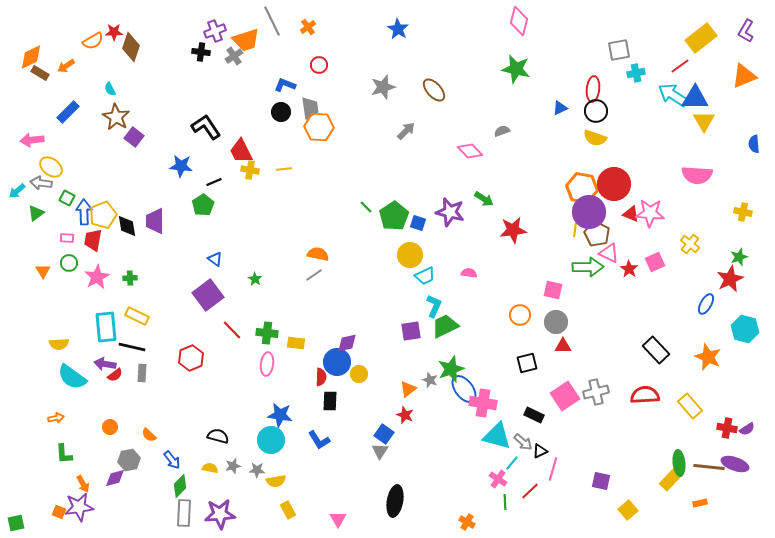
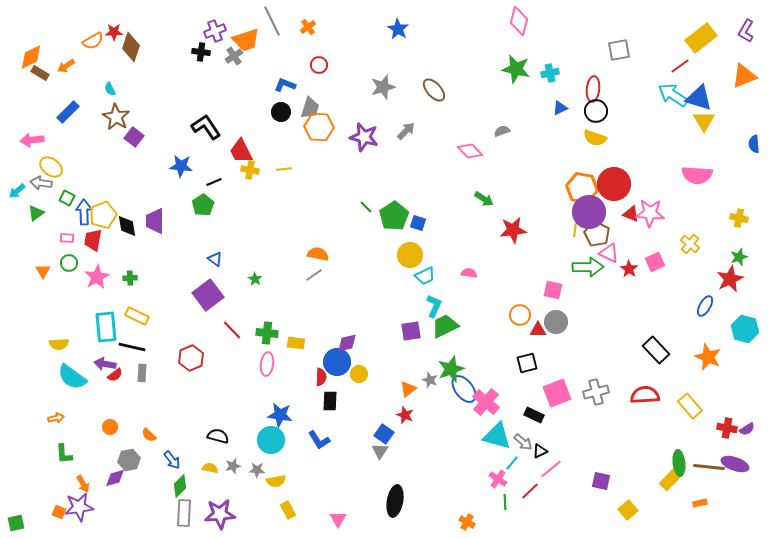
cyan cross at (636, 73): moved 86 px left
blue triangle at (695, 98): moved 4 px right; rotated 16 degrees clockwise
gray trapezoid at (310, 108): rotated 25 degrees clockwise
purple star at (450, 212): moved 86 px left, 75 px up
yellow cross at (743, 212): moved 4 px left, 6 px down
blue ellipse at (706, 304): moved 1 px left, 2 px down
red triangle at (563, 346): moved 25 px left, 16 px up
pink square at (565, 396): moved 8 px left, 3 px up; rotated 12 degrees clockwise
pink cross at (483, 403): moved 3 px right, 1 px up; rotated 32 degrees clockwise
pink line at (553, 469): moved 2 px left; rotated 35 degrees clockwise
